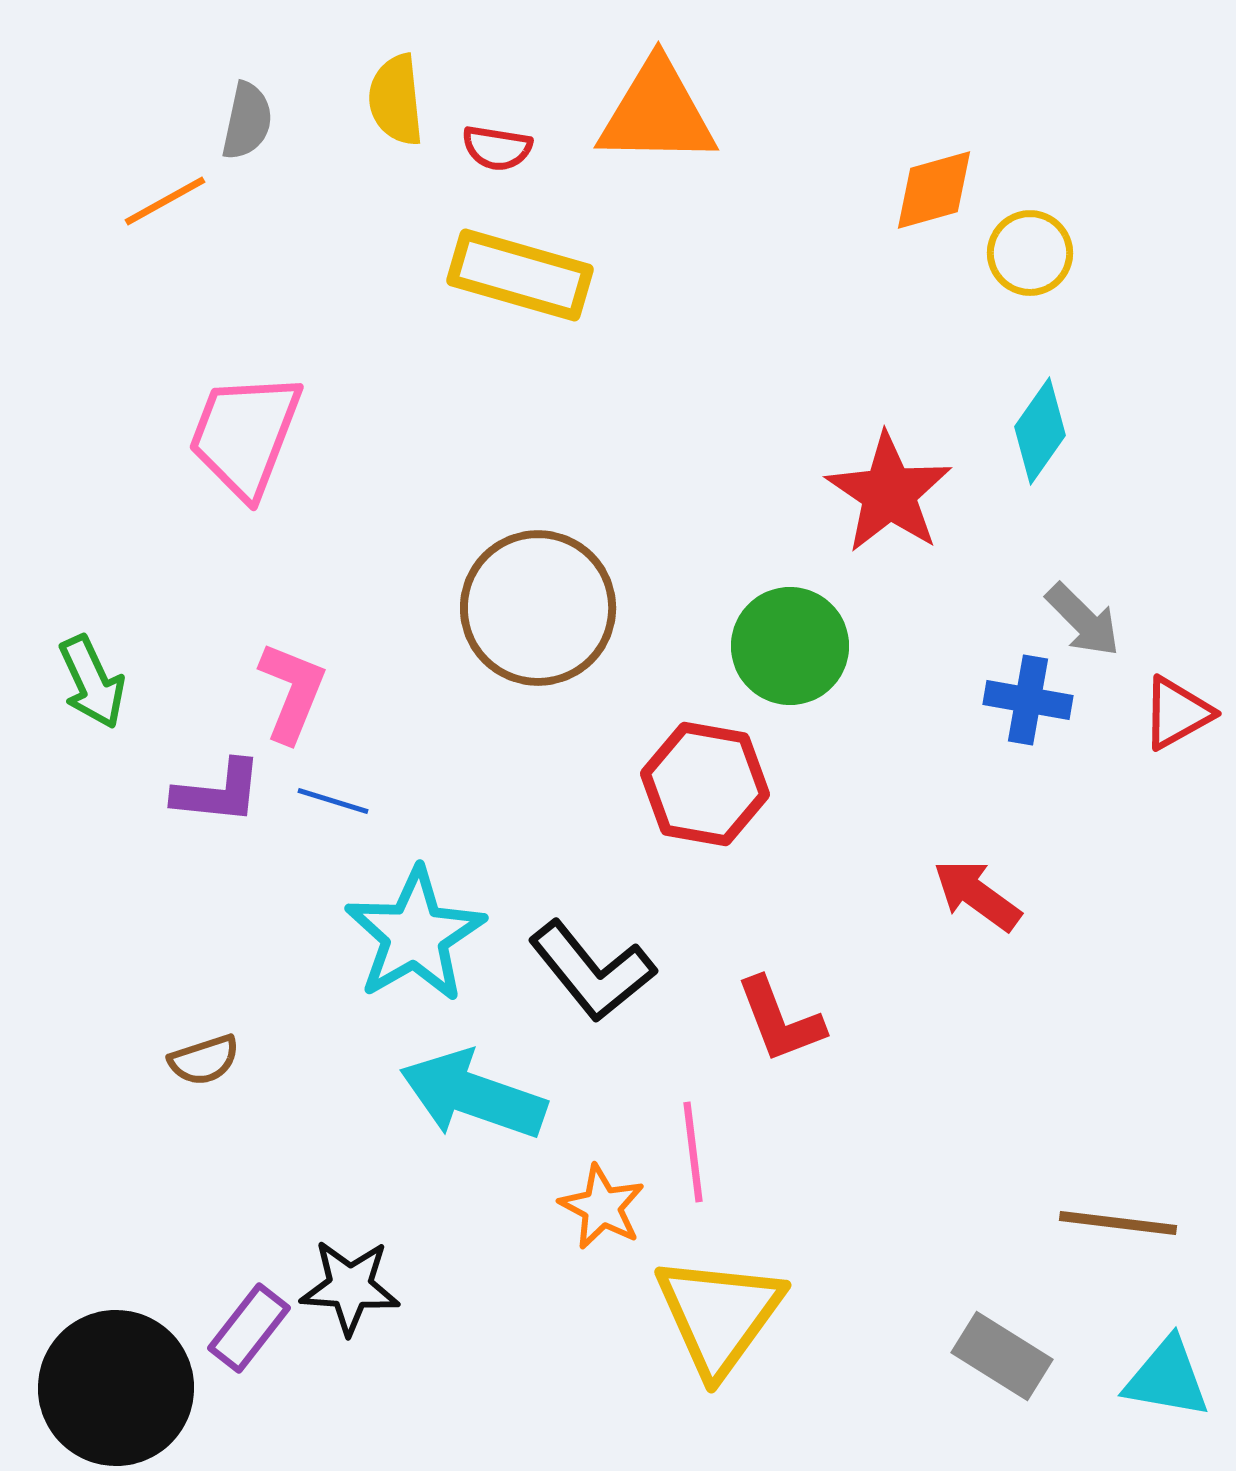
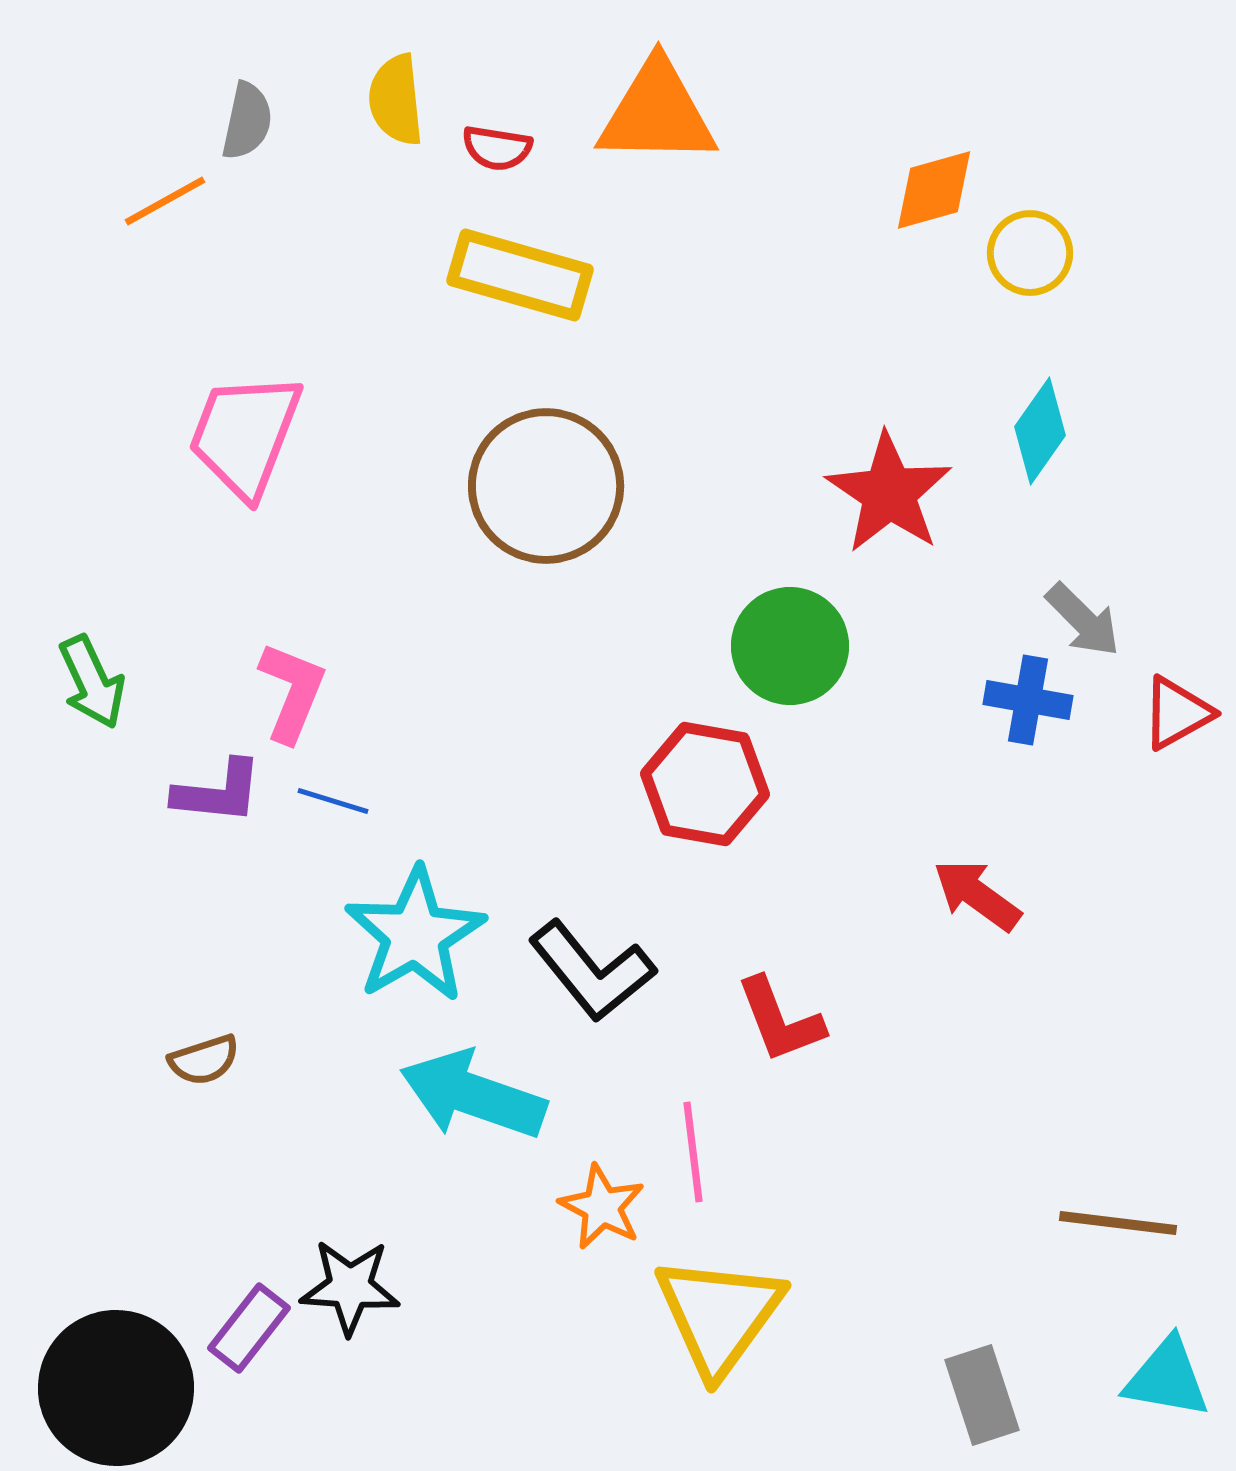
brown circle: moved 8 px right, 122 px up
gray rectangle: moved 20 px left, 39 px down; rotated 40 degrees clockwise
